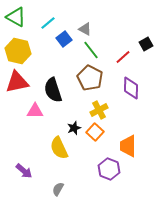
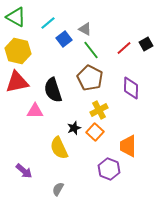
red line: moved 1 px right, 9 px up
